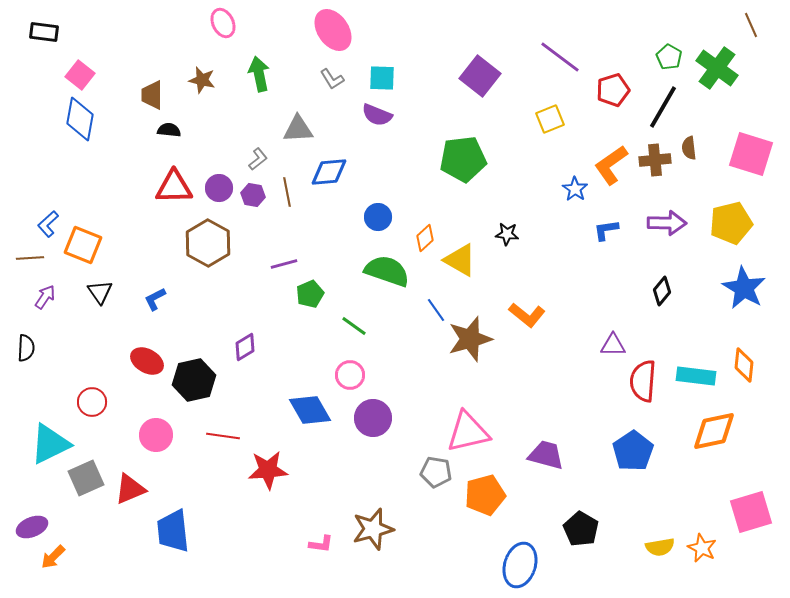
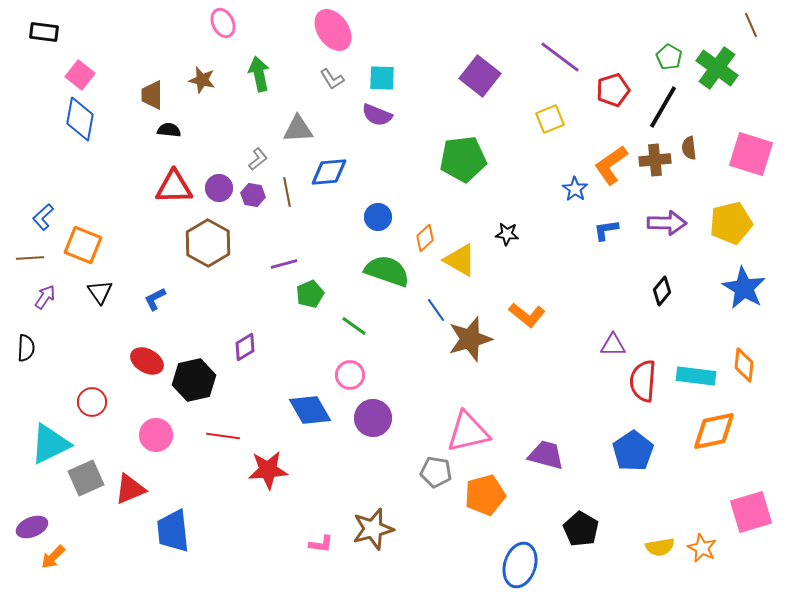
blue L-shape at (48, 224): moved 5 px left, 7 px up
